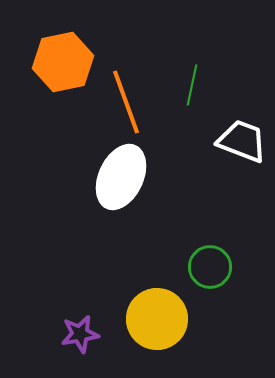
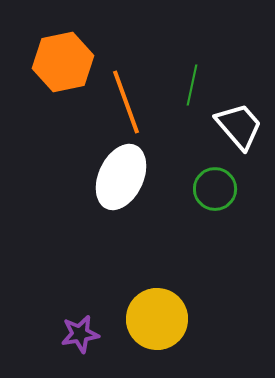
white trapezoid: moved 3 px left, 15 px up; rotated 28 degrees clockwise
green circle: moved 5 px right, 78 px up
